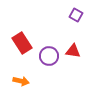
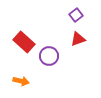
purple square: rotated 24 degrees clockwise
red rectangle: moved 2 px right, 1 px up; rotated 15 degrees counterclockwise
red triangle: moved 5 px right, 12 px up; rotated 28 degrees counterclockwise
